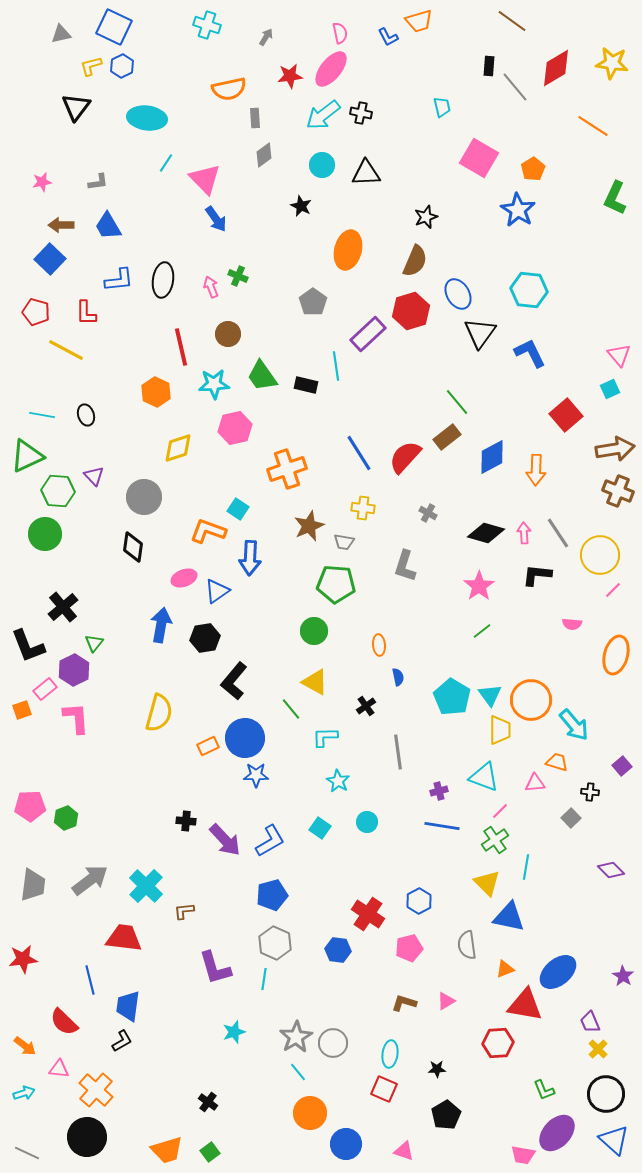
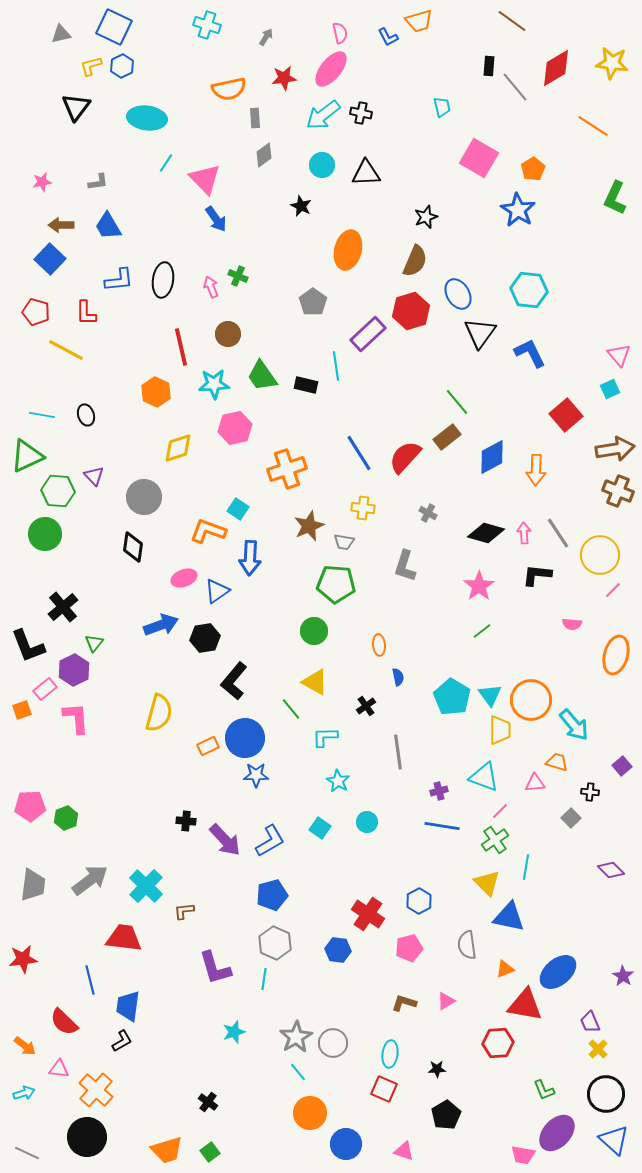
red star at (290, 76): moved 6 px left, 2 px down
blue arrow at (161, 625): rotated 60 degrees clockwise
